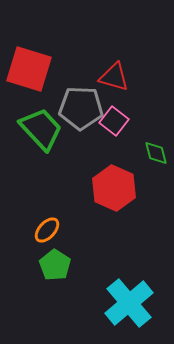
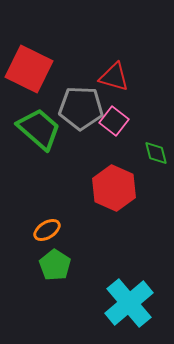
red square: rotated 9 degrees clockwise
green trapezoid: moved 2 px left; rotated 6 degrees counterclockwise
orange ellipse: rotated 16 degrees clockwise
